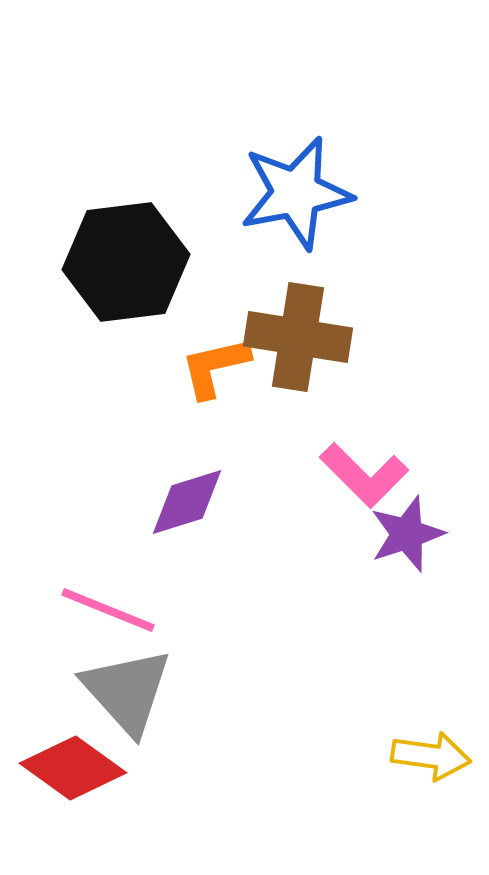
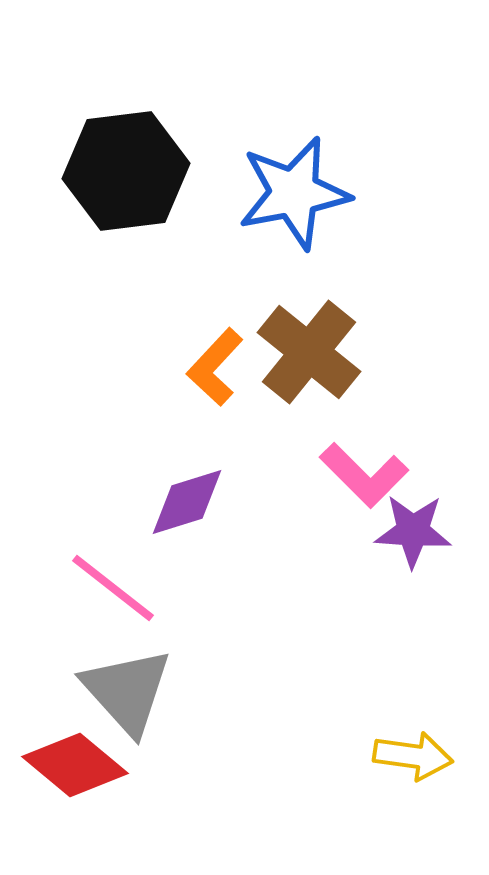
blue star: moved 2 px left
black hexagon: moved 91 px up
brown cross: moved 11 px right, 15 px down; rotated 30 degrees clockwise
orange L-shape: rotated 34 degrees counterclockwise
purple star: moved 6 px right, 3 px up; rotated 22 degrees clockwise
pink line: moved 5 px right, 22 px up; rotated 16 degrees clockwise
yellow arrow: moved 18 px left
red diamond: moved 2 px right, 3 px up; rotated 4 degrees clockwise
